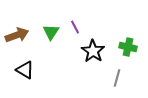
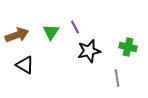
black star: moved 4 px left; rotated 25 degrees clockwise
black triangle: moved 5 px up
gray line: rotated 24 degrees counterclockwise
